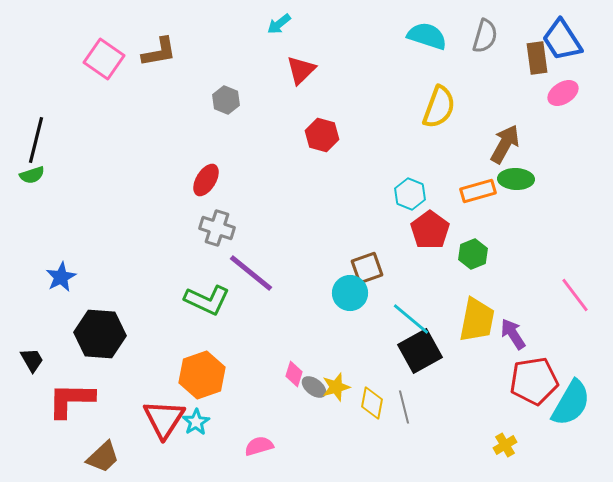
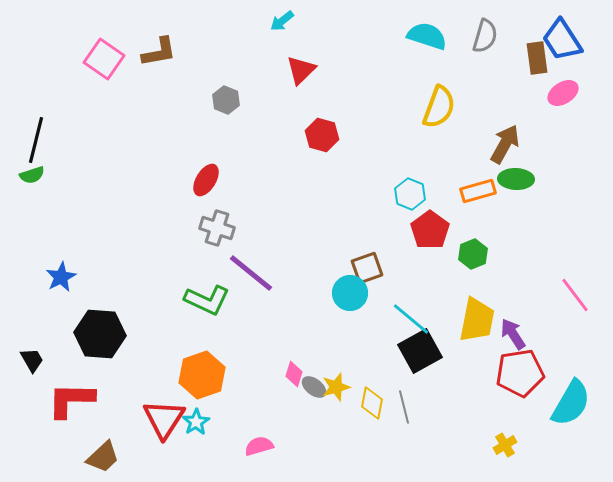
cyan arrow at (279, 24): moved 3 px right, 3 px up
red pentagon at (534, 381): moved 14 px left, 8 px up
